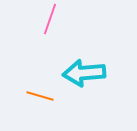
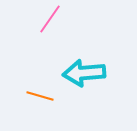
pink line: rotated 16 degrees clockwise
